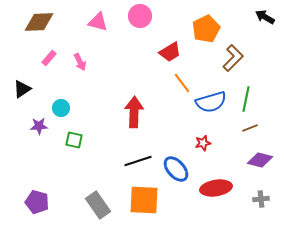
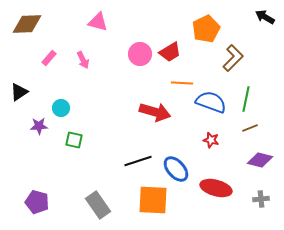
pink circle: moved 38 px down
brown diamond: moved 12 px left, 2 px down
pink arrow: moved 3 px right, 2 px up
orange line: rotated 50 degrees counterclockwise
black triangle: moved 3 px left, 3 px down
blue semicircle: rotated 144 degrees counterclockwise
red arrow: moved 21 px right; rotated 104 degrees clockwise
red star: moved 8 px right, 3 px up; rotated 28 degrees clockwise
red ellipse: rotated 24 degrees clockwise
orange square: moved 9 px right
